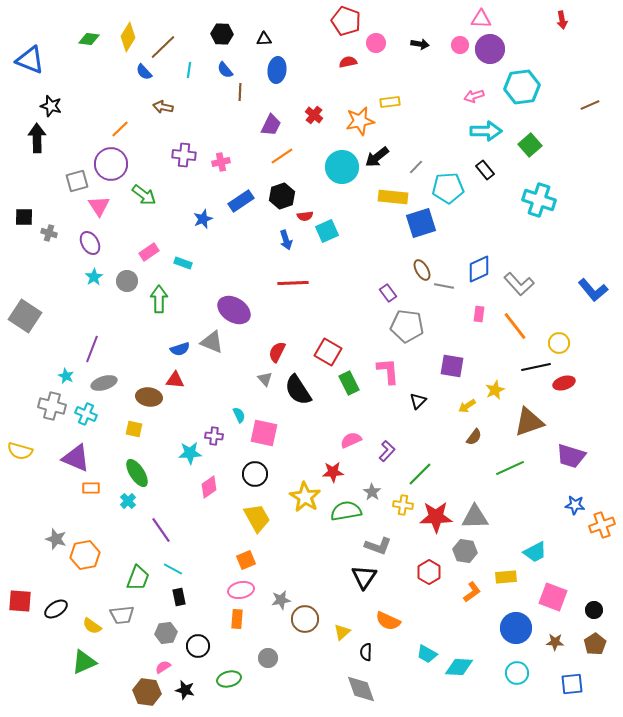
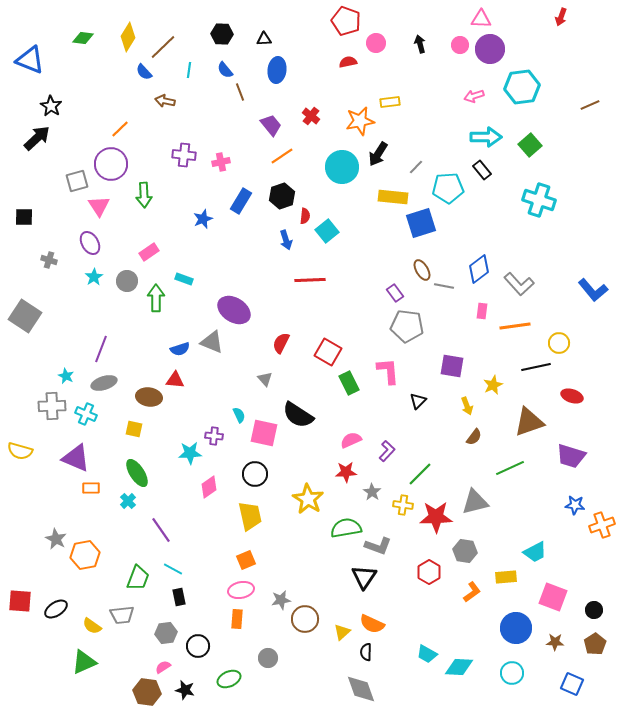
red arrow at (562, 20): moved 1 px left, 3 px up; rotated 30 degrees clockwise
green diamond at (89, 39): moved 6 px left, 1 px up
black arrow at (420, 44): rotated 114 degrees counterclockwise
brown line at (240, 92): rotated 24 degrees counterclockwise
black star at (51, 106): rotated 15 degrees clockwise
brown arrow at (163, 107): moved 2 px right, 6 px up
red cross at (314, 115): moved 3 px left, 1 px down
purple trapezoid at (271, 125): rotated 65 degrees counterclockwise
cyan arrow at (486, 131): moved 6 px down
black arrow at (37, 138): rotated 48 degrees clockwise
black arrow at (377, 157): moved 1 px right, 3 px up; rotated 20 degrees counterclockwise
black rectangle at (485, 170): moved 3 px left
green arrow at (144, 195): rotated 50 degrees clockwise
blue rectangle at (241, 201): rotated 25 degrees counterclockwise
red semicircle at (305, 216): rotated 77 degrees counterclockwise
cyan square at (327, 231): rotated 15 degrees counterclockwise
gray cross at (49, 233): moved 27 px down
cyan rectangle at (183, 263): moved 1 px right, 16 px down
blue diamond at (479, 269): rotated 12 degrees counterclockwise
red line at (293, 283): moved 17 px right, 3 px up
purple rectangle at (388, 293): moved 7 px right
green arrow at (159, 299): moved 3 px left, 1 px up
pink rectangle at (479, 314): moved 3 px right, 3 px up
orange line at (515, 326): rotated 60 degrees counterclockwise
purple line at (92, 349): moved 9 px right
red semicircle at (277, 352): moved 4 px right, 9 px up
red ellipse at (564, 383): moved 8 px right, 13 px down; rotated 35 degrees clockwise
black semicircle at (298, 390): moved 25 px down; rotated 24 degrees counterclockwise
yellow star at (495, 390): moved 2 px left, 5 px up
gray cross at (52, 406): rotated 16 degrees counterclockwise
yellow arrow at (467, 406): rotated 78 degrees counterclockwise
red star at (333, 472): moved 13 px right
yellow star at (305, 497): moved 3 px right, 2 px down
green semicircle at (346, 511): moved 17 px down
gray triangle at (475, 517): moved 15 px up; rotated 12 degrees counterclockwise
yellow trapezoid at (257, 518): moved 7 px left, 2 px up; rotated 16 degrees clockwise
gray star at (56, 539): rotated 10 degrees clockwise
orange semicircle at (388, 621): moved 16 px left, 3 px down
cyan circle at (517, 673): moved 5 px left
green ellipse at (229, 679): rotated 10 degrees counterclockwise
blue square at (572, 684): rotated 30 degrees clockwise
